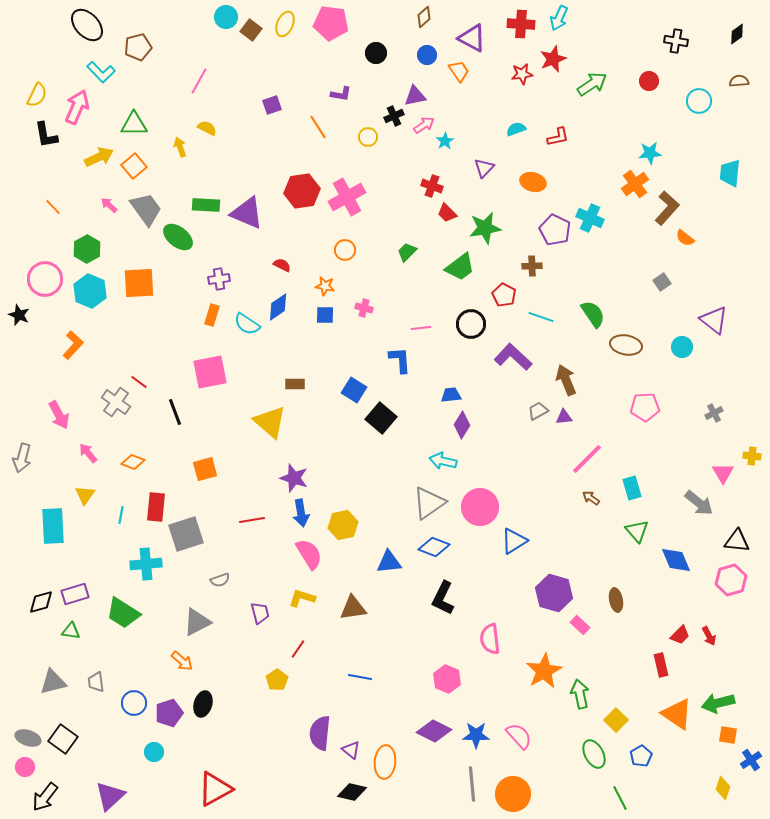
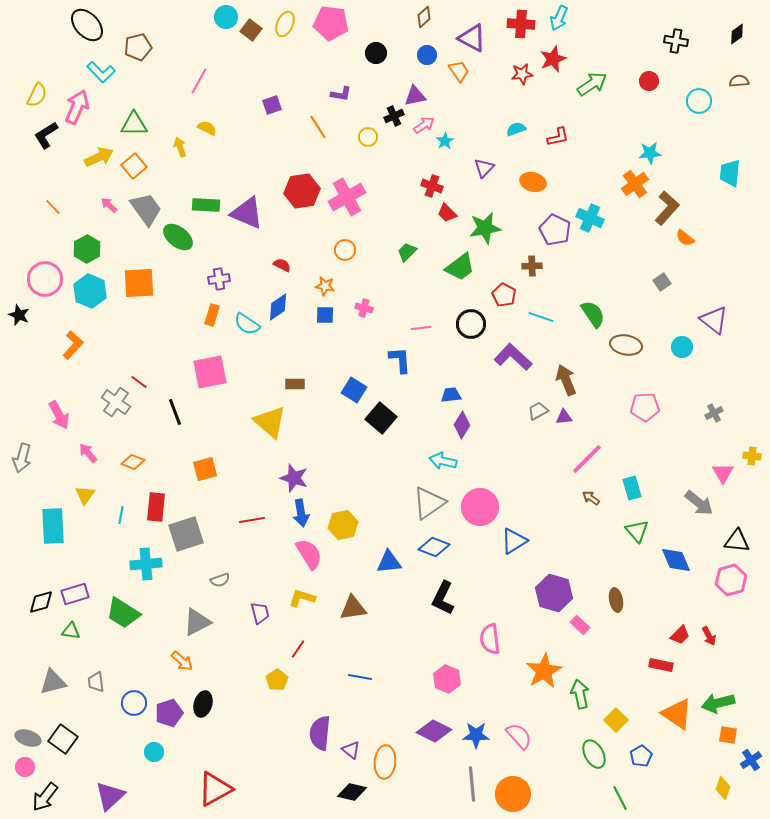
black L-shape at (46, 135): rotated 68 degrees clockwise
red rectangle at (661, 665): rotated 65 degrees counterclockwise
